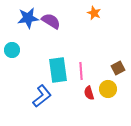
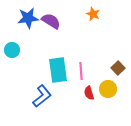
orange star: moved 1 px left, 1 px down
brown square: rotated 16 degrees counterclockwise
